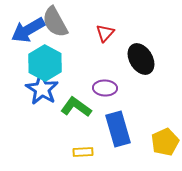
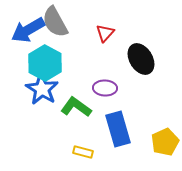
yellow rectangle: rotated 18 degrees clockwise
